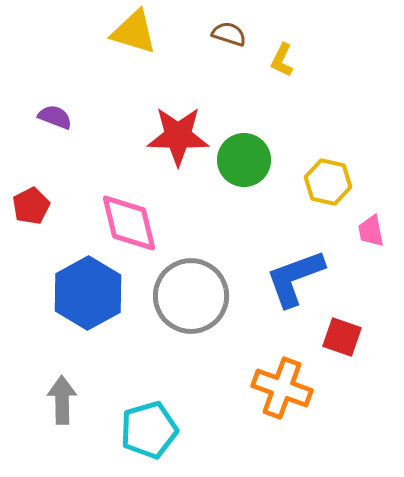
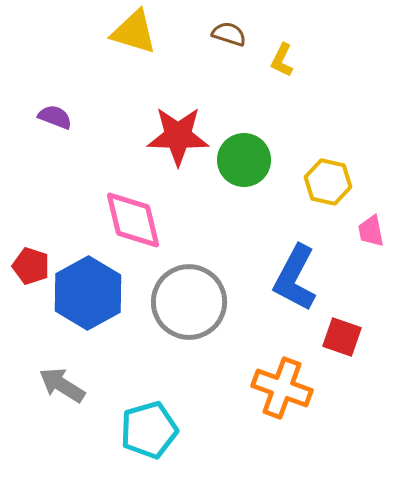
red pentagon: moved 60 px down; rotated 27 degrees counterclockwise
pink diamond: moved 4 px right, 3 px up
blue L-shape: rotated 42 degrees counterclockwise
gray circle: moved 2 px left, 6 px down
gray arrow: moved 15 px up; rotated 57 degrees counterclockwise
